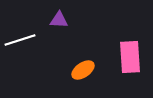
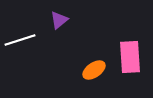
purple triangle: rotated 42 degrees counterclockwise
orange ellipse: moved 11 px right
